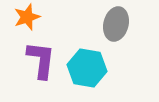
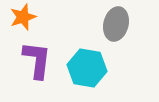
orange star: moved 4 px left
purple L-shape: moved 4 px left
